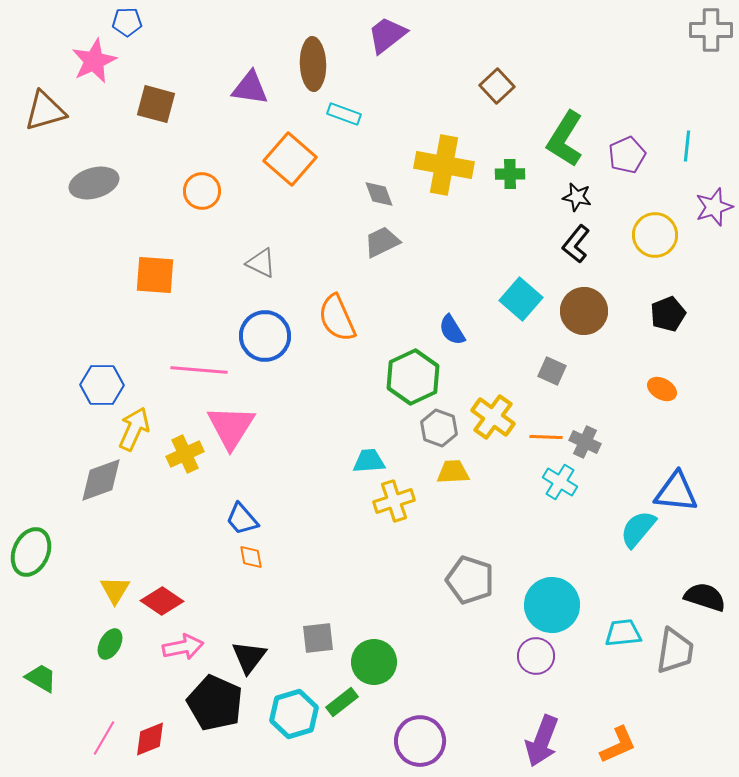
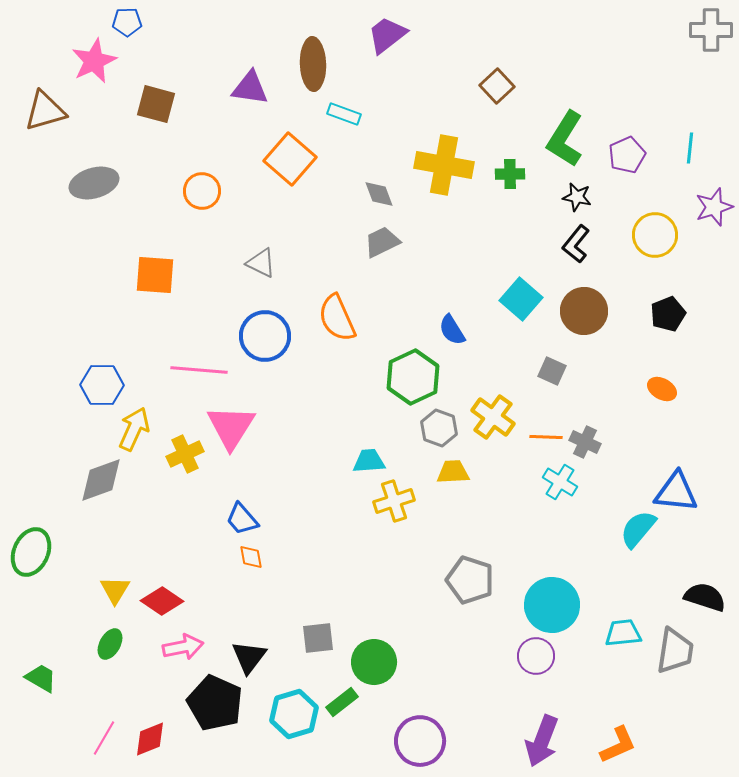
cyan line at (687, 146): moved 3 px right, 2 px down
